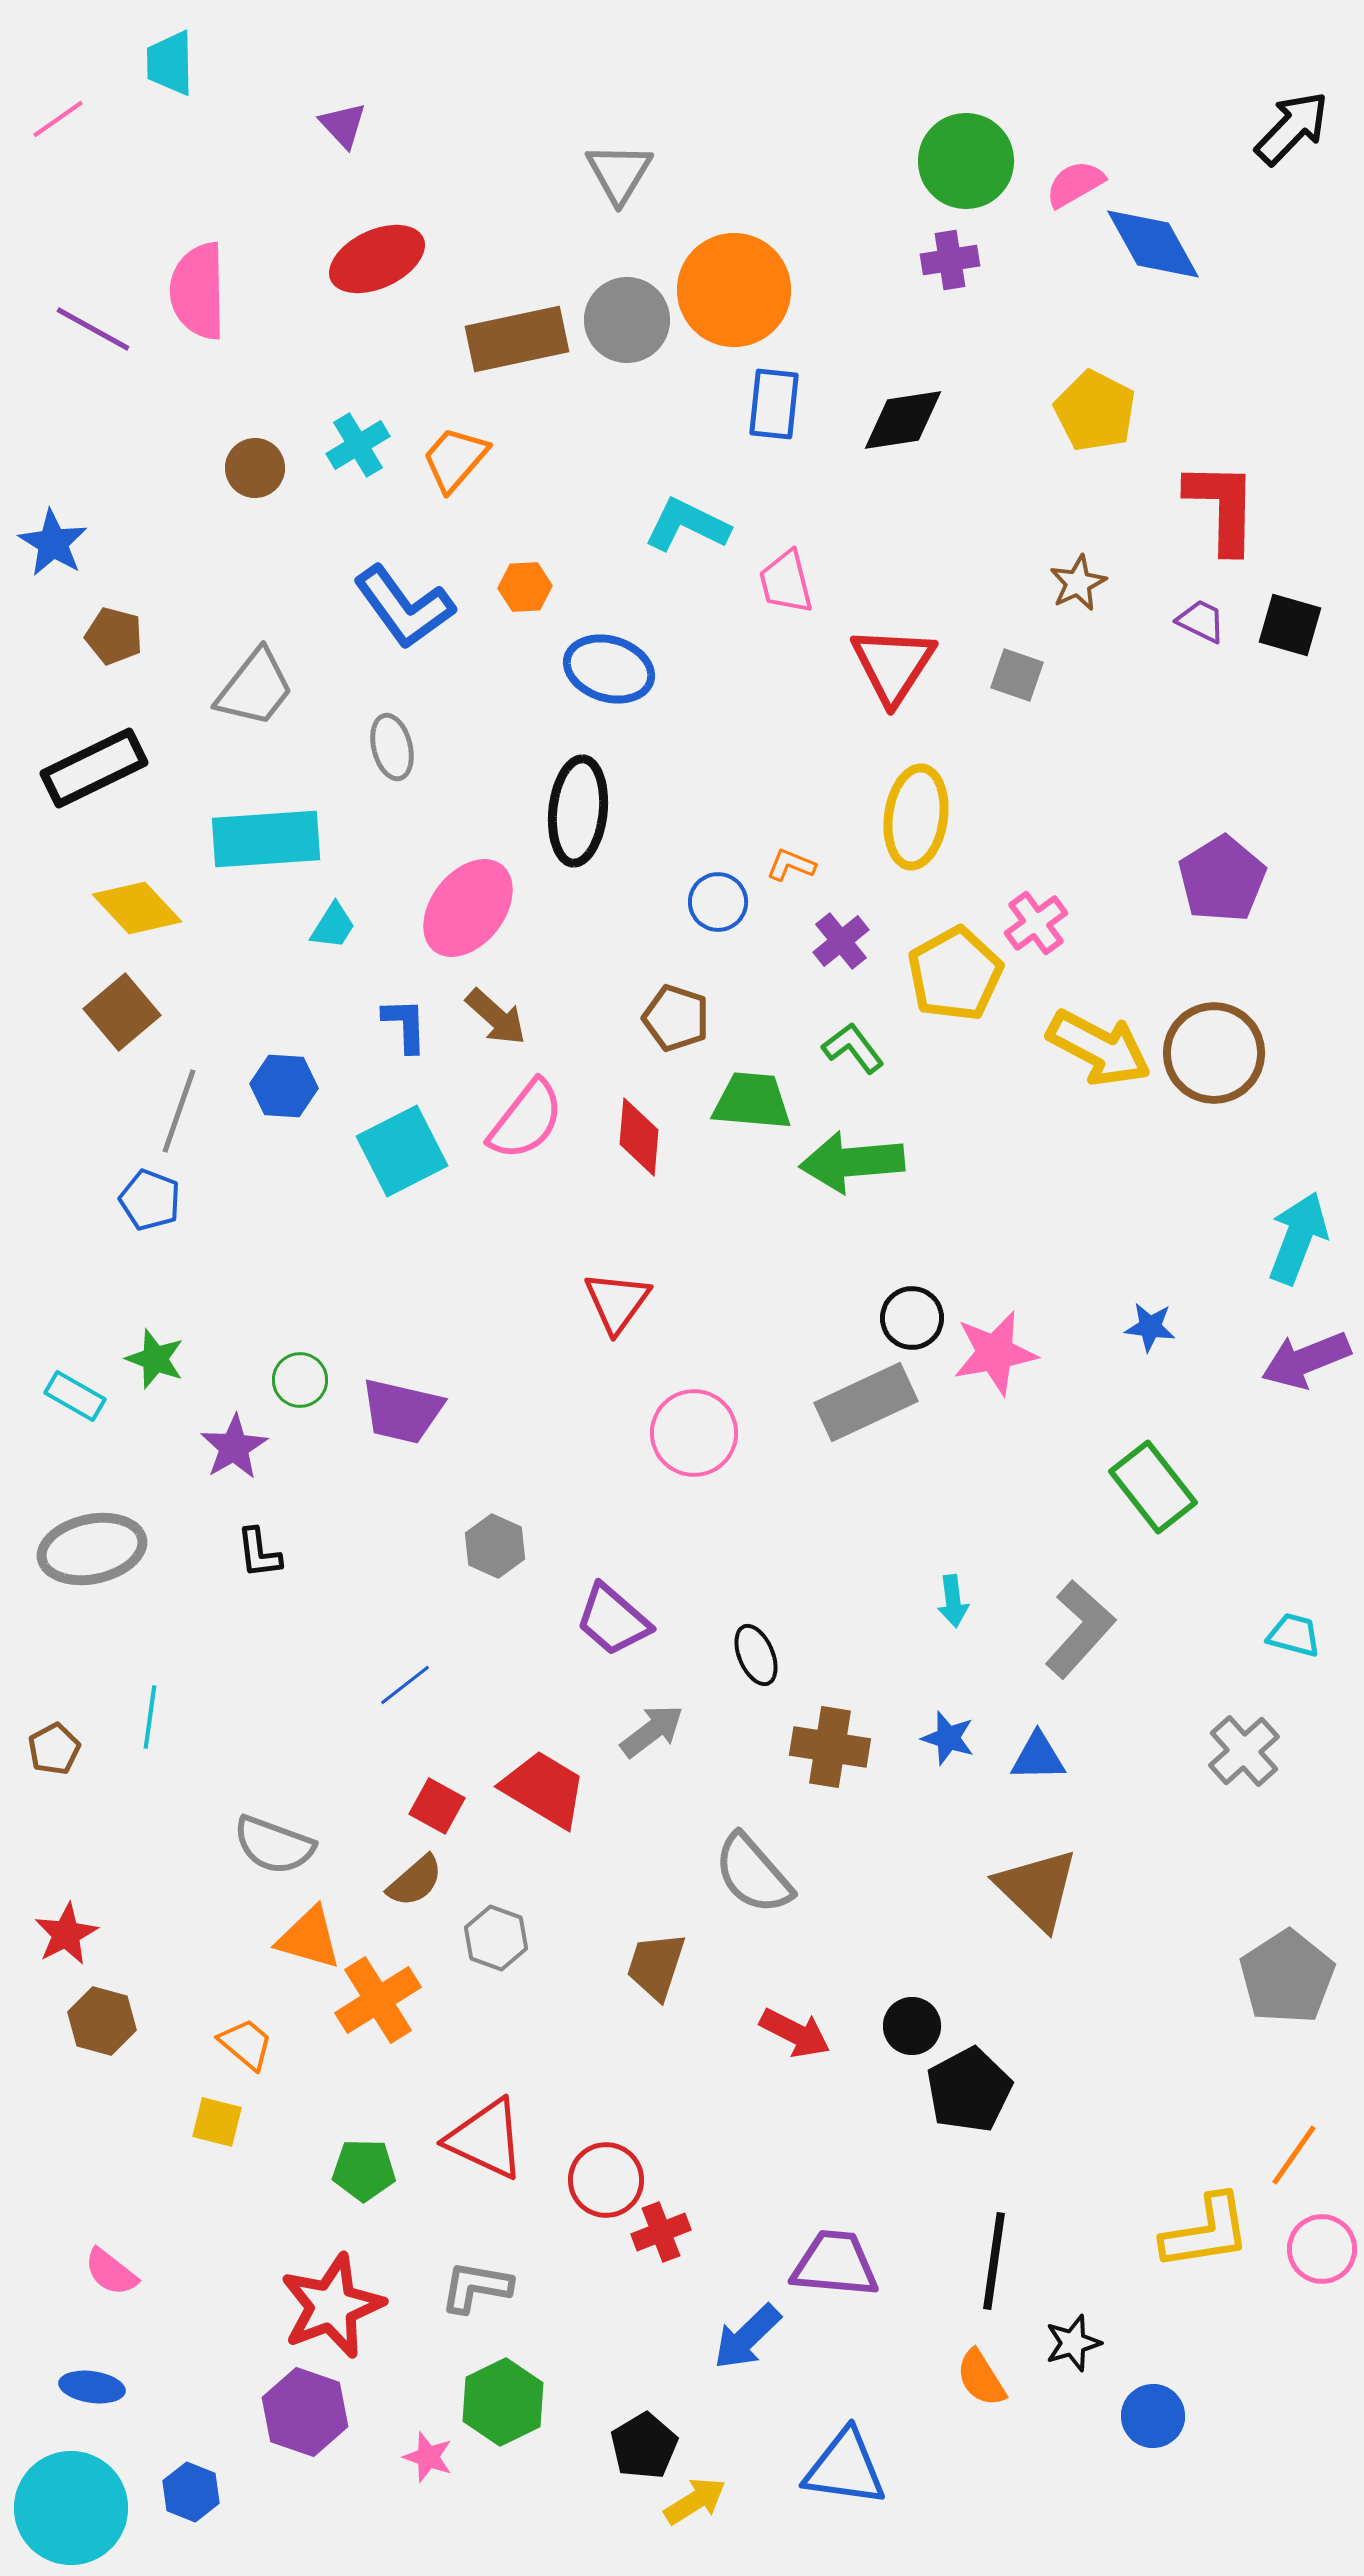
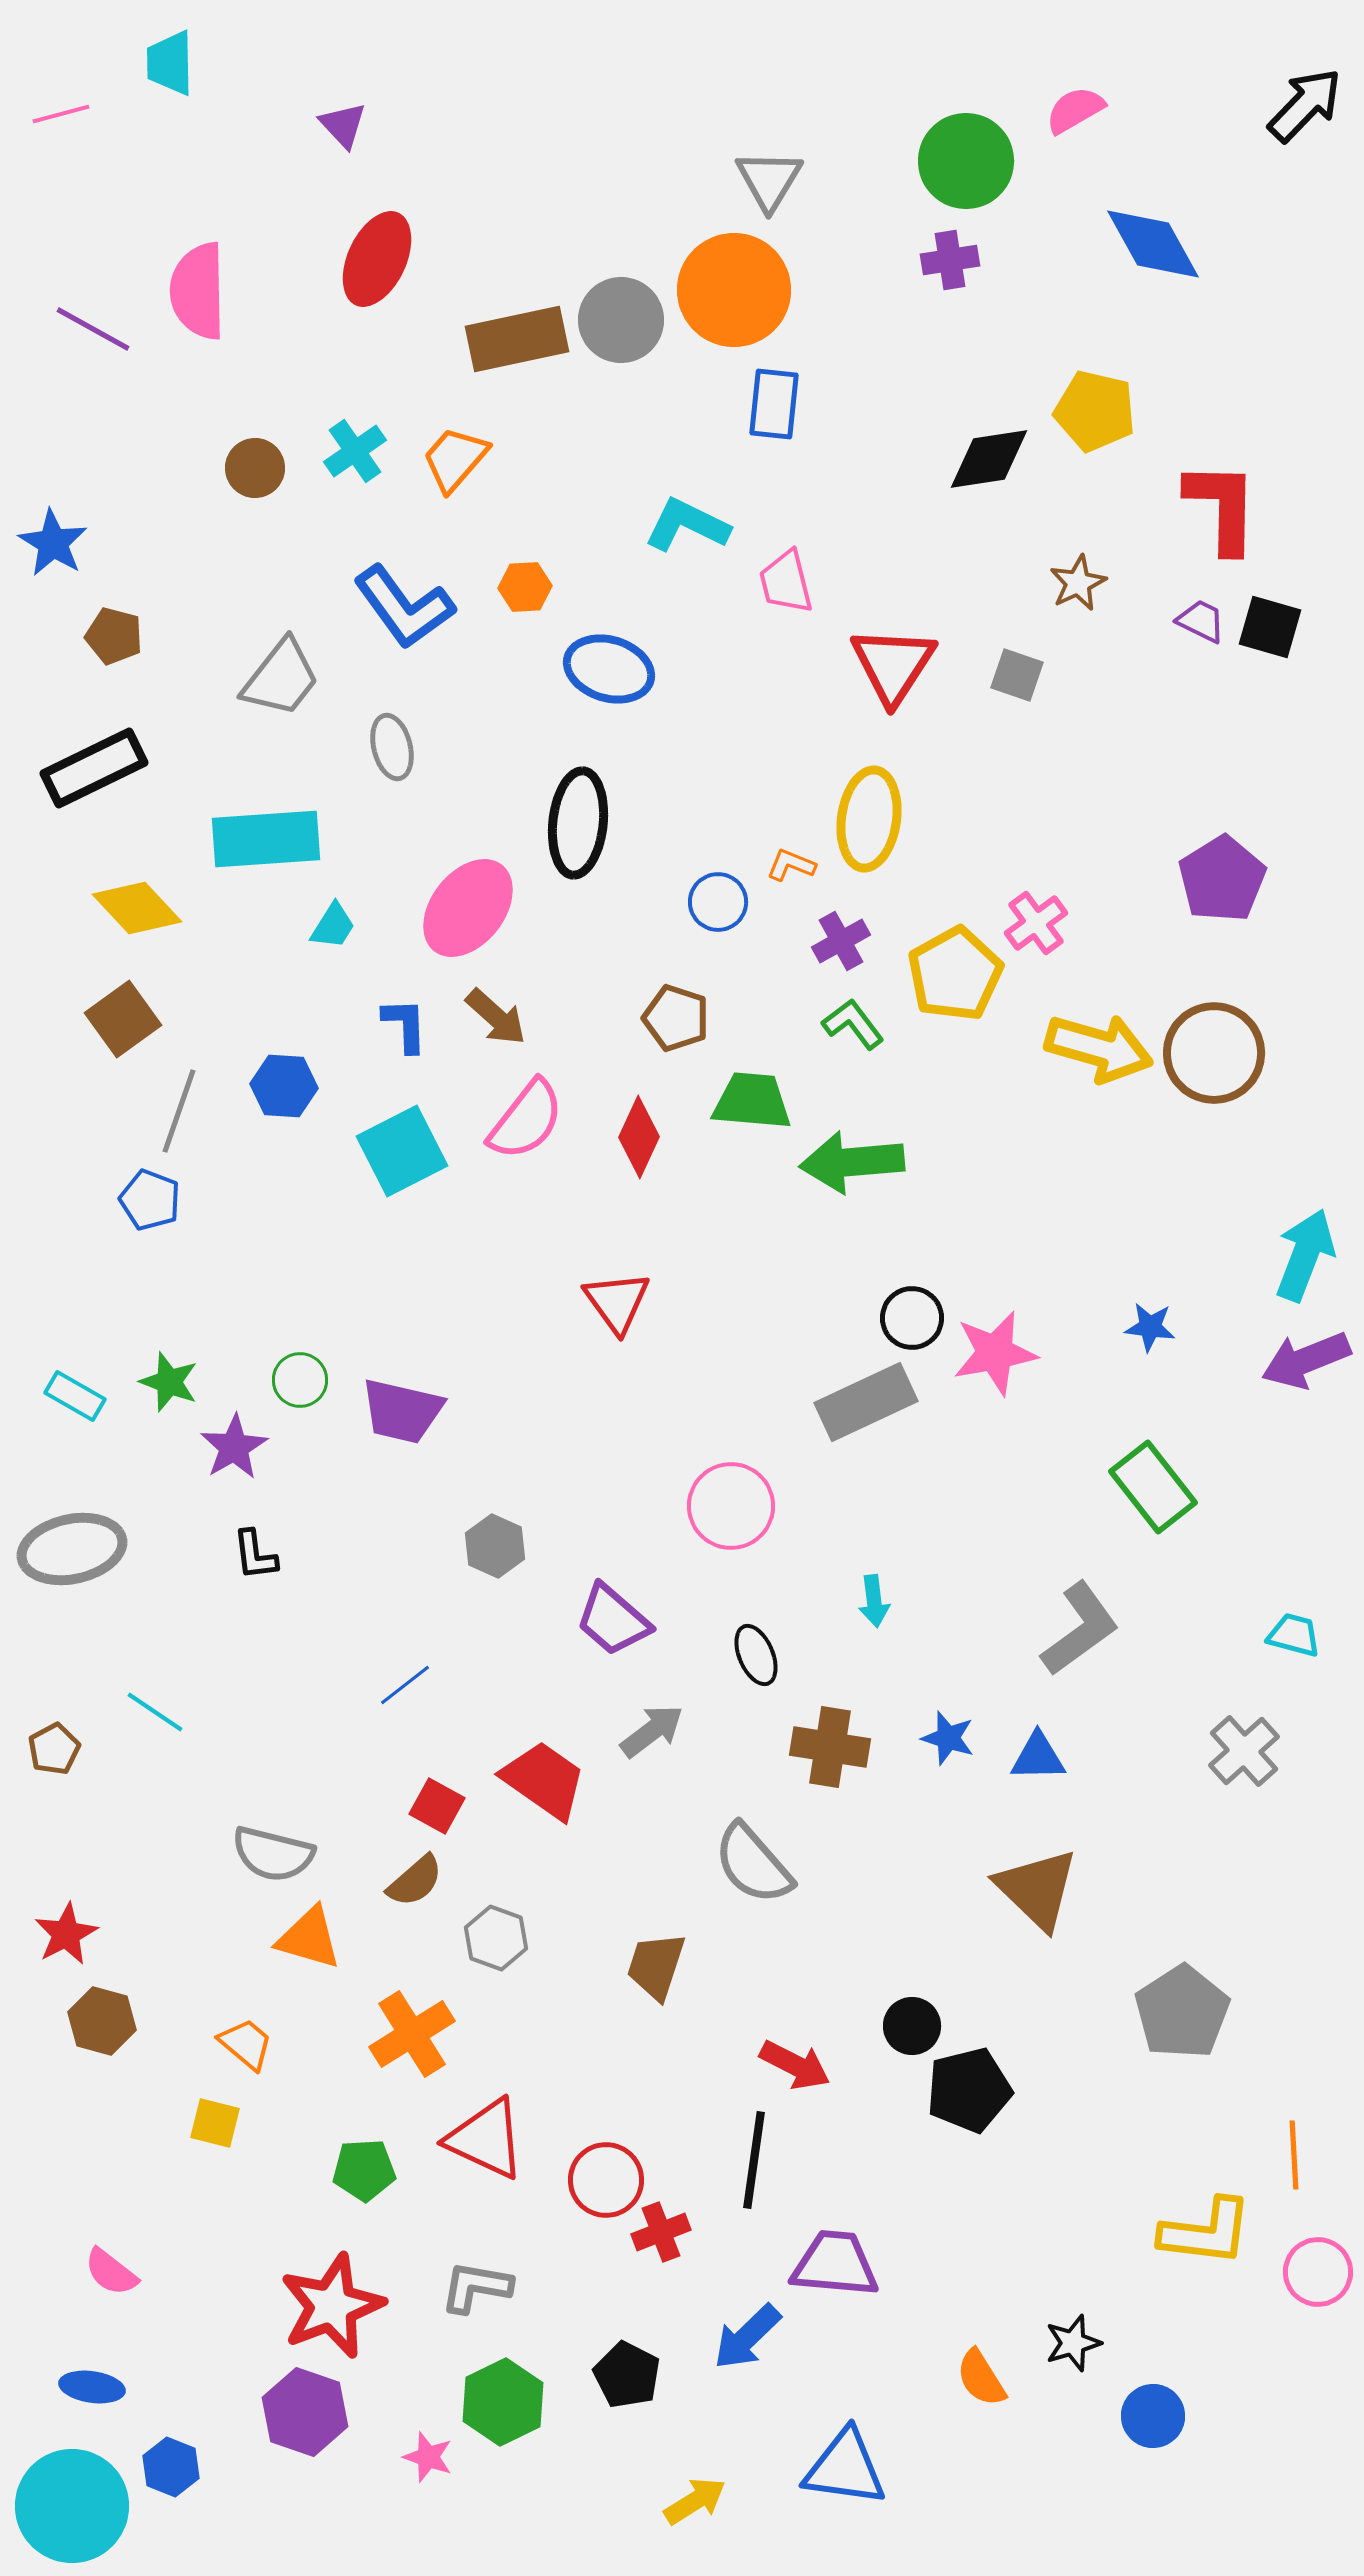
pink line at (58, 119): moved 3 px right, 5 px up; rotated 20 degrees clockwise
black arrow at (1292, 128): moved 13 px right, 23 px up
gray triangle at (619, 173): moved 150 px right, 7 px down
pink semicircle at (1075, 184): moved 74 px up
red ellipse at (377, 259): rotated 40 degrees counterclockwise
gray circle at (627, 320): moved 6 px left
yellow pentagon at (1095, 411): rotated 14 degrees counterclockwise
black diamond at (903, 420): moved 86 px right, 39 px down
cyan cross at (358, 445): moved 3 px left, 6 px down; rotated 4 degrees counterclockwise
black square at (1290, 625): moved 20 px left, 2 px down
gray trapezoid at (255, 688): moved 26 px right, 10 px up
black ellipse at (578, 811): moved 12 px down
yellow ellipse at (916, 817): moved 47 px left, 2 px down
purple cross at (841, 941): rotated 10 degrees clockwise
brown square at (122, 1012): moved 1 px right, 7 px down; rotated 4 degrees clockwise
green L-shape at (853, 1048): moved 24 px up
yellow arrow at (1099, 1048): rotated 12 degrees counterclockwise
red diamond at (639, 1137): rotated 20 degrees clockwise
cyan arrow at (1298, 1238): moved 7 px right, 17 px down
red triangle at (617, 1302): rotated 12 degrees counterclockwise
green star at (155, 1359): moved 14 px right, 23 px down
pink circle at (694, 1433): moved 37 px right, 73 px down
gray ellipse at (92, 1549): moved 20 px left
black L-shape at (259, 1553): moved 4 px left, 2 px down
cyan arrow at (953, 1601): moved 79 px left
gray L-shape at (1080, 1629): rotated 12 degrees clockwise
cyan line at (150, 1717): moved 5 px right, 5 px up; rotated 64 degrees counterclockwise
red trapezoid at (544, 1789): moved 9 px up; rotated 4 degrees clockwise
gray semicircle at (274, 1845): moved 1 px left, 9 px down; rotated 6 degrees counterclockwise
gray semicircle at (753, 1874): moved 10 px up
gray pentagon at (1287, 1977): moved 105 px left, 35 px down
orange cross at (378, 2000): moved 34 px right, 34 px down
red arrow at (795, 2033): moved 32 px down
black pentagon at (969, 2090): rotated 14 degrees clockwise
yellow square at (217, 2122): moved 2 px left, 1 px down
orange line at (1294, 2155): rotated 38 degrees counterclockwise
green pentagon at (364, 2170): rotated 4 degrees counterclockwise
yellow L-shape at (1206, 2232): rotated 16 degrees clockwise
pink circle at (1322, 2249): moved 4 px left, 23 px down
black line at (994, 2261): moved 240 px left, 101 px up
black pentagon at (644, 2446): moved 17 px left, 71 px up; rotated 14 degrees counterclockwise
blue hexagon at (191, 2492): moved 20 px left, 25 px up
cyan circle at (71, 2508): moved 1 px right, 2 px up
